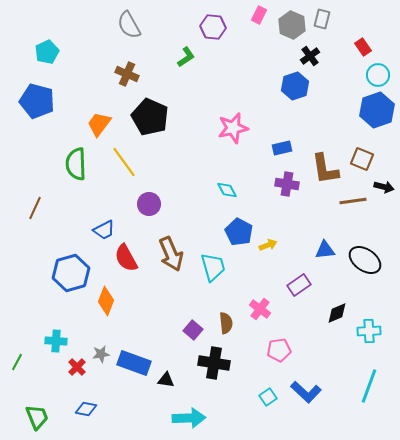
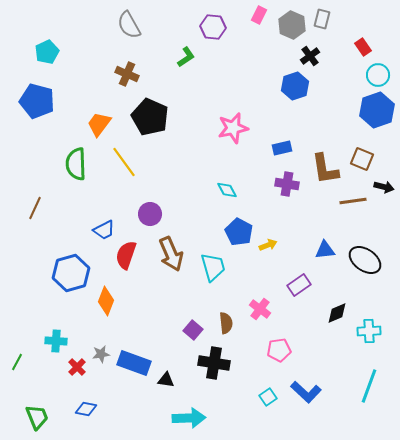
purple circle at (149, 204): moved 1 px right, 10 px down
red semicircle at (126, 258): moved 3 px up; rotated 48 degrees clockwise
